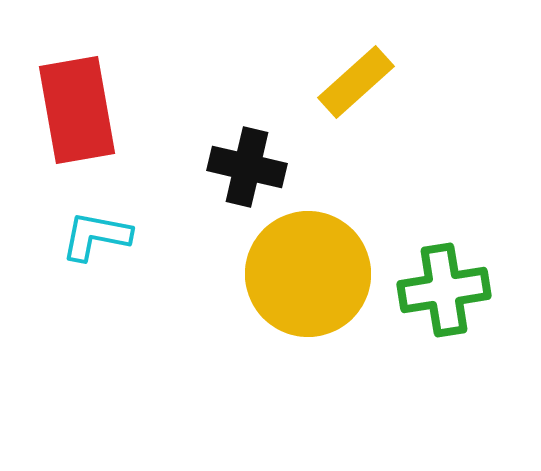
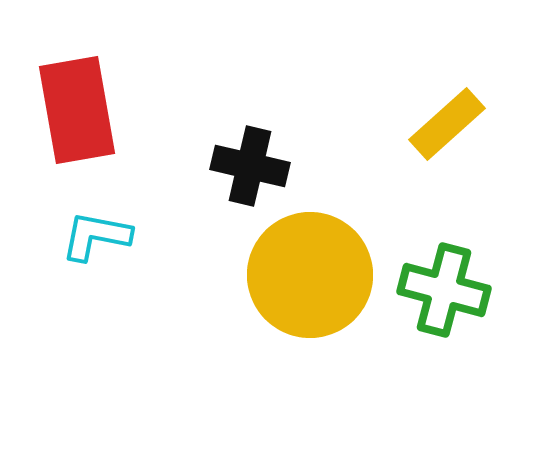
yellow rectangle: moved 91 px right, 42 px down
black cross: moved 3 px right, 1 px up
yellow circle: moved 2 px right, 1 px down
green cross: rotated 24 degrees clockwise
